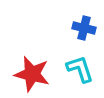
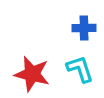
blue cross: rotated 15 degrees counterclockwise
